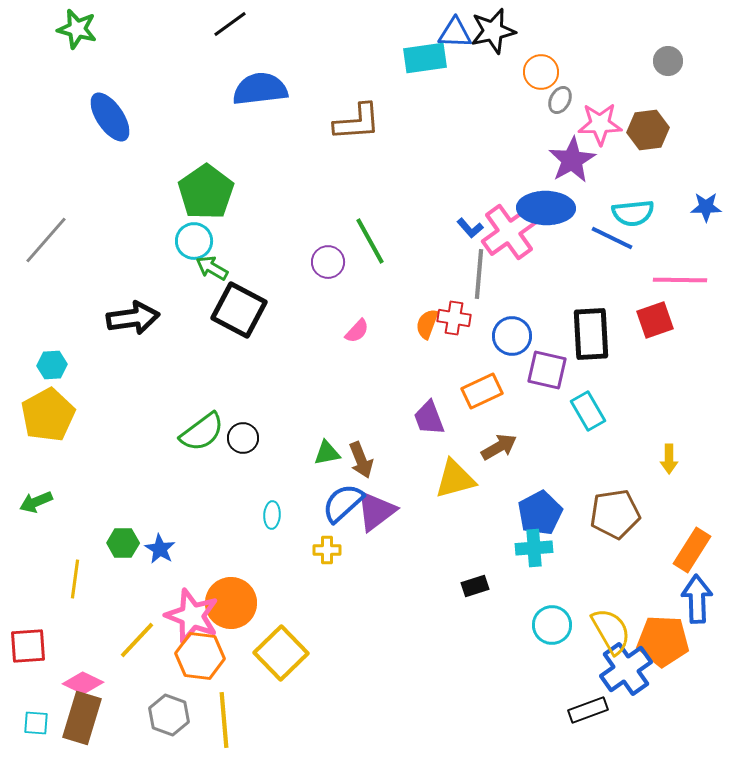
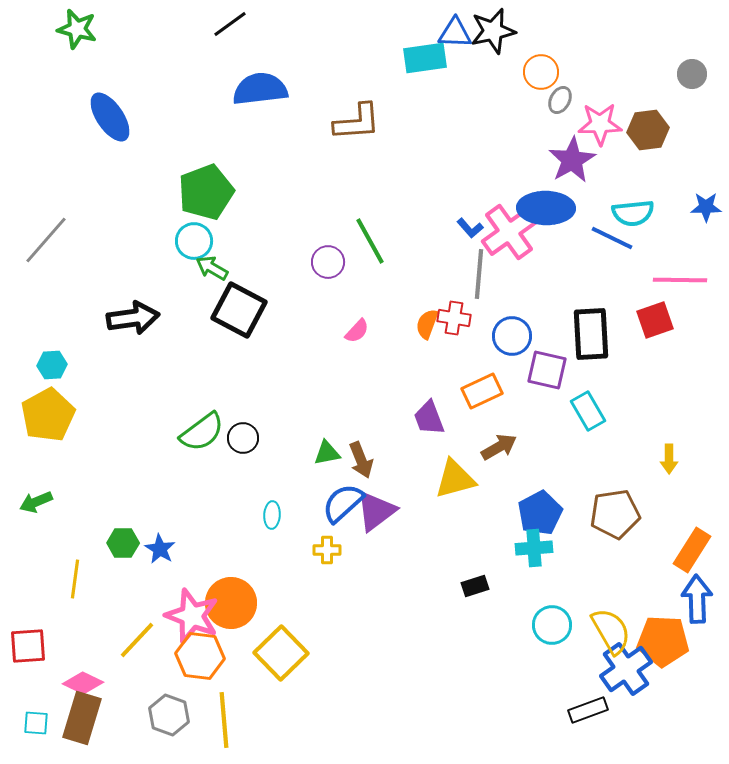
gray circle at (668, 61): moved 24 px right, 13 px down
green pentagon at (206, 192): rotated 14 degrees clockwise
